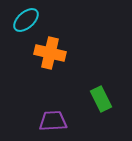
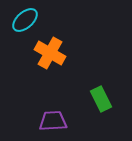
cyan ellipse: moved 1 px left
orange cross: rotated 16 degrees clockwise
